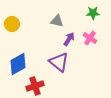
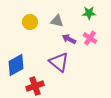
green star: moved 4 px left
yellow circle: moved 18 px right, 2 px up
purple arrow: rotated 96 degrees counterclockwise
blue diamond: moved 2 px left, 1 px down
